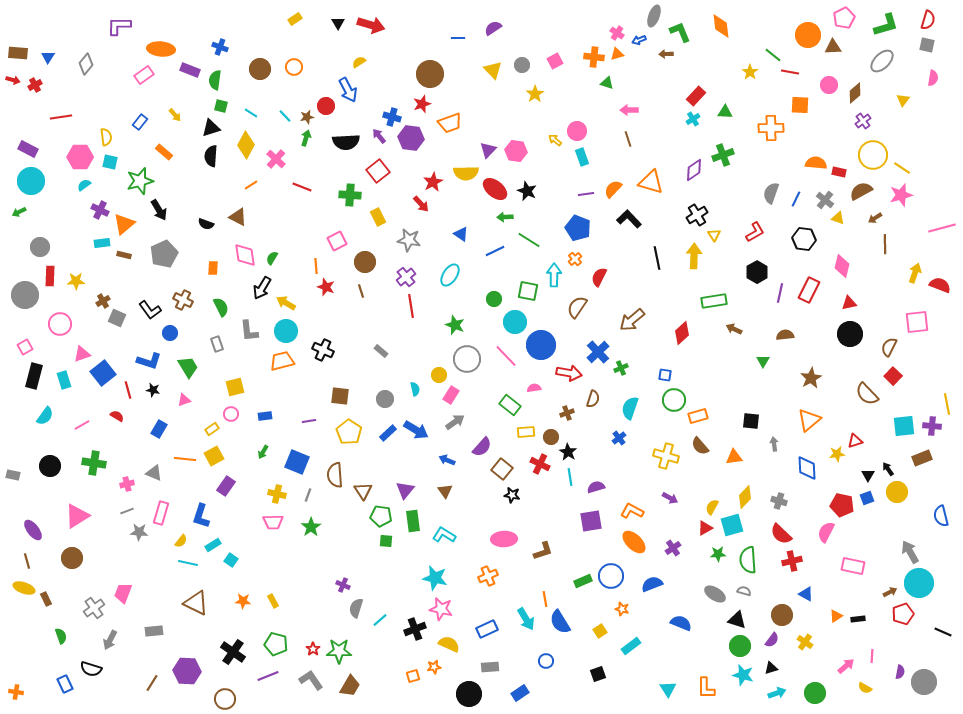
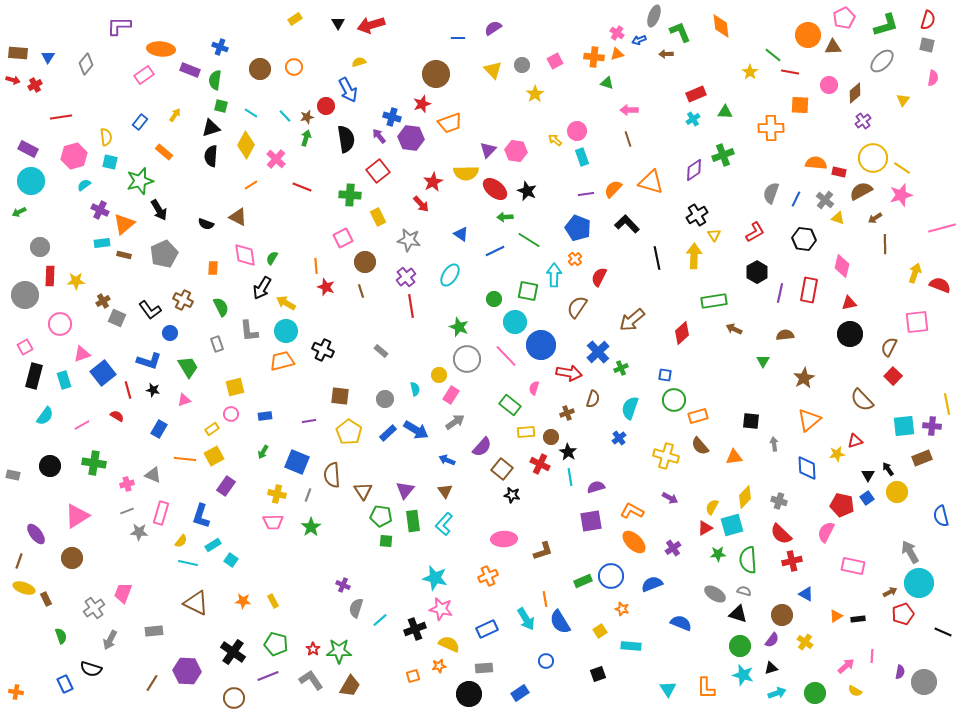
red arrow at (371, 25): rotated 148 degrees clockwise
yellow semicircle at (359, 62): rotated 16 degrees clockwise
brown circle at (430, 74): moved 6 px right
red rectangle at (696, 96): moved 2 px up; rotated 24 degrees clockwise
yellow arrow at (175, 115): rotated 104 degrees counterclockwise
black semicircle at (346, 142): moved 3 px up; rotated 96 degrees counterclockwise
yellow circle at (873, 155): moved 3 px down
pink hexagon at (80, 157): moved 6 px left, 1 px up; rotated 15 degrees counterclockwise
black L-shape at (629, 219): moved 2 px left, 5 px down
pink square at (337, 241): moved 6 px right, 3 px up
red rectangle at (809, 290): rotated 15 degrees counterclockwise
green star at (455, 325): moved 4 px right, 2 px down
brown star at (811, 378): moved 7 px left
pink semicircle at (534, 388): rotated 64 degrees counterclockwise
brown semicircle at (867, 394): moved 5 px left, 6 px down
gray triangle at (154, 473): moved 1 px left, 2 px down
brown semicircle at (335, 475): moved 3 px left
blue square at (867, 498): rotated 16 degrees counterclockwise
purple ellipse at (33, 530): moved 3 px right, 4 px down
cyan L-shape at (444, 535): moved 11 px up; rotated 80 degrees counterclockwise
brown line at (27, 561): moved 8 px left; rotated 35 degrees clockwise
black triangle at (737, 620): moved 1 px right, 6 px up
cyan rectangle at (631, 646): rotated 42 degrees clockwise
orange star at (434, 667): moved 5 px right, 1 px up
gray rectangle at (490, 667): moved 6 px left, 1 px down
yellow semicircle at (865, 688): moved 10 px left, 3 px down
brown circle at (225, 699): moved 9 px right, 1 px up
